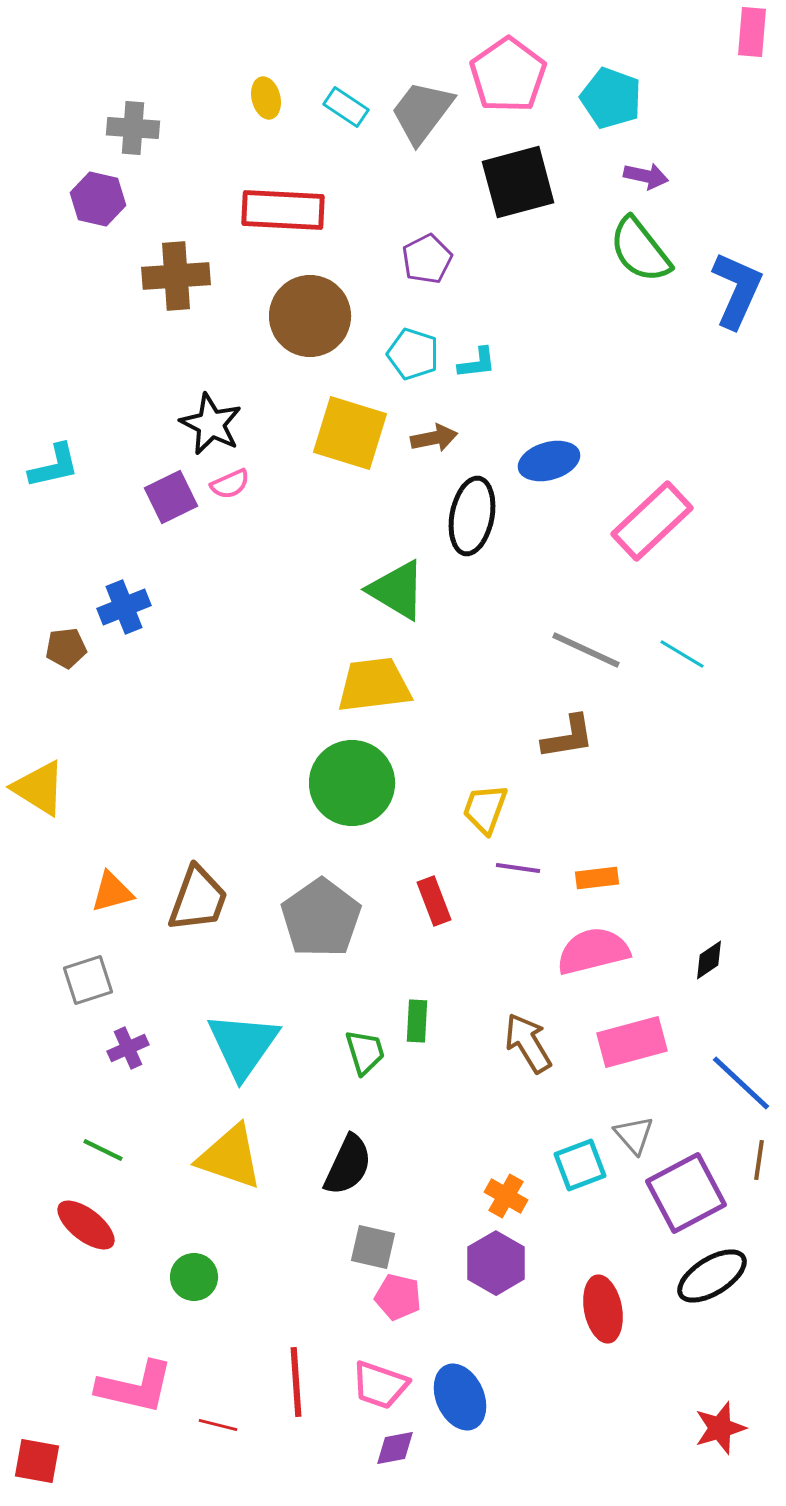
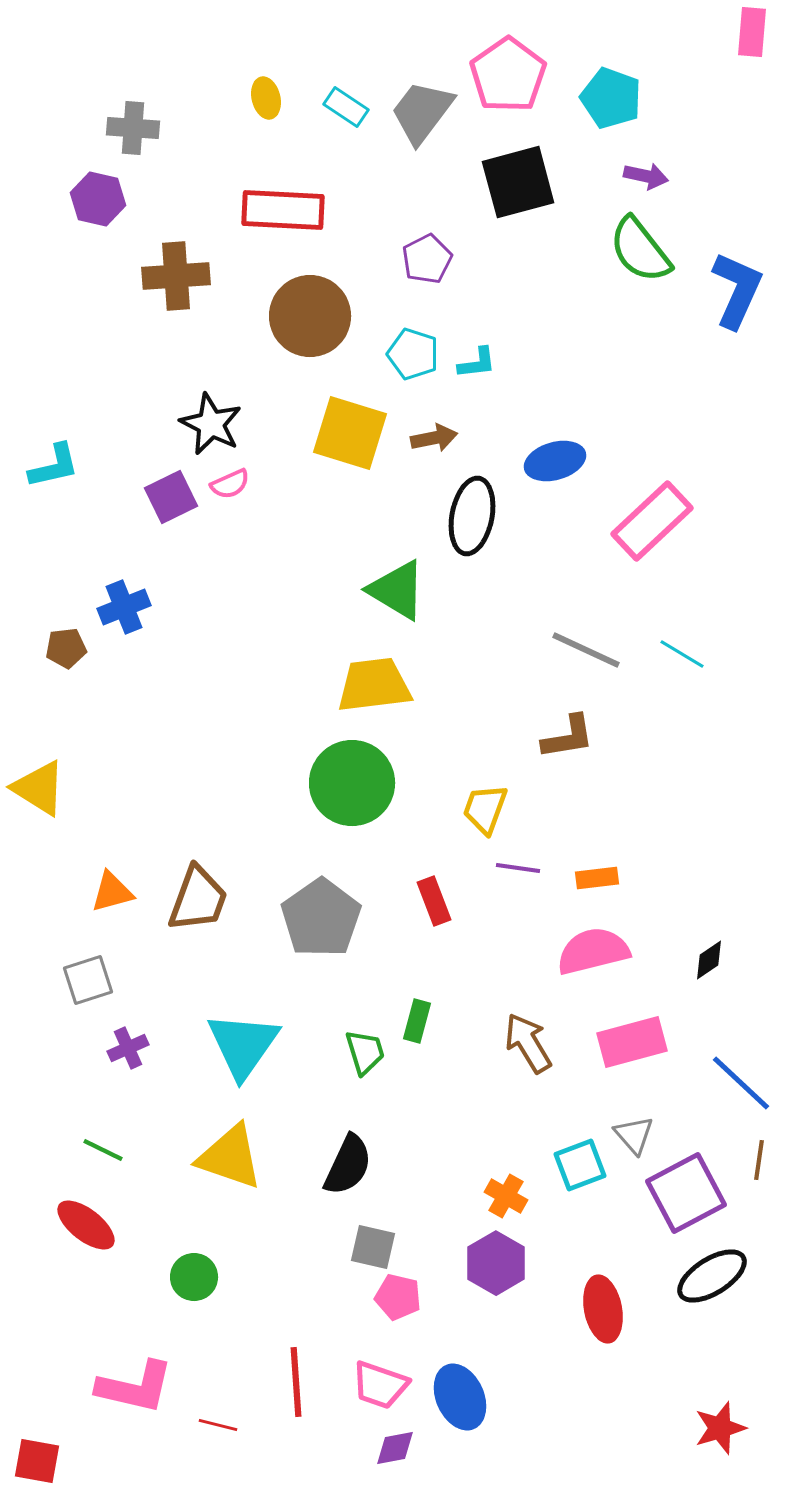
blue ellipse at (549, 461): moved 6 px right
green rectangle at (417, 1021): rotated 12 degrees clockwise
